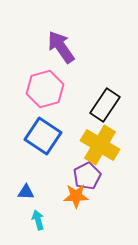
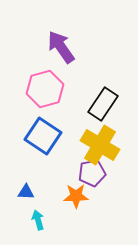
black rectangle: moved 2 px left, 1 px up
purple pentagon: moved 5 px right, 3 px up; rotated 16 degrees clockwise
